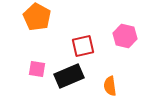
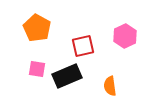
orange pentagon: moved 11 px down
pink hexagon: rotated 20 degrees clockwise
black rectangle: moved 2 px left
